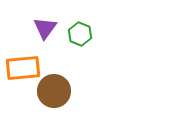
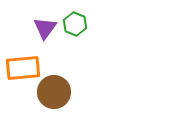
green hexagon: moved 5 px left, 10 px up
brown circle: moved 1 px down
